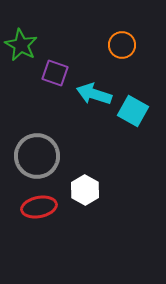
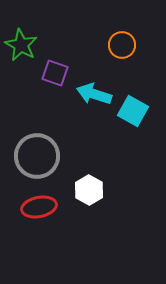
white hexagon: moved 4 px right
